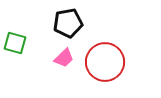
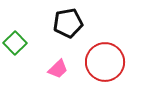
green square: rotated 30 degrees clockwise
pink trapezoid: moved 6 px left, 11 px down
